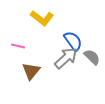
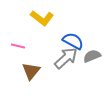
blue semicircle: rotated 25 degrees counterclockwise
gray semicircle: moved 1 px up; rotated 66 degrees counterclockwise
